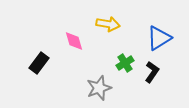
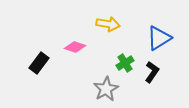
pink diamond: moved 1 px right, 6 px down; rotated 55 degrees counterclockwise
gray star: moved 7 px right, 1 px down; rotated 10 degrees counterclockwise
